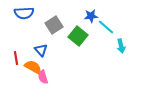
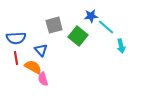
blue semicircle: moved 8 px left, 25 px down
gray square: rotated 18 degrees clockwise
pink semicircle: moved 2 px down
